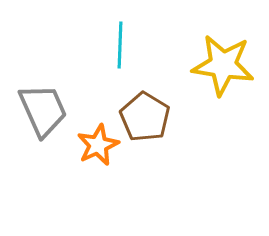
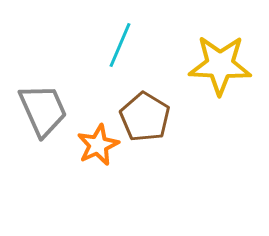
cyan line: rotated 21 degrees clockwise
yellow star: moved 3 px left; rotated 6 degrees counterclockwise
